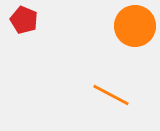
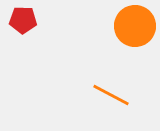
red pentagon: moved 1 px left; rotated 20 degrees counterclockwise
